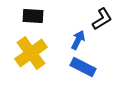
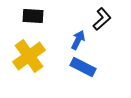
black L-shape: rotated 10 degrees counterclockwise
yellow cross: moved 2 px left, 3 px down
